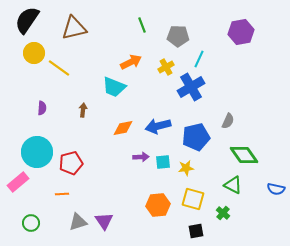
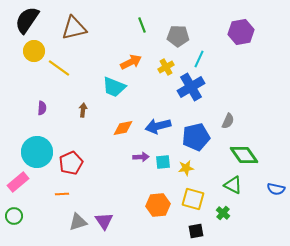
yellow circle: moved 2 px up
red pentagon: rotated 10 degrees counterclockwise
green circle: moved 17 px left, 7 px up
